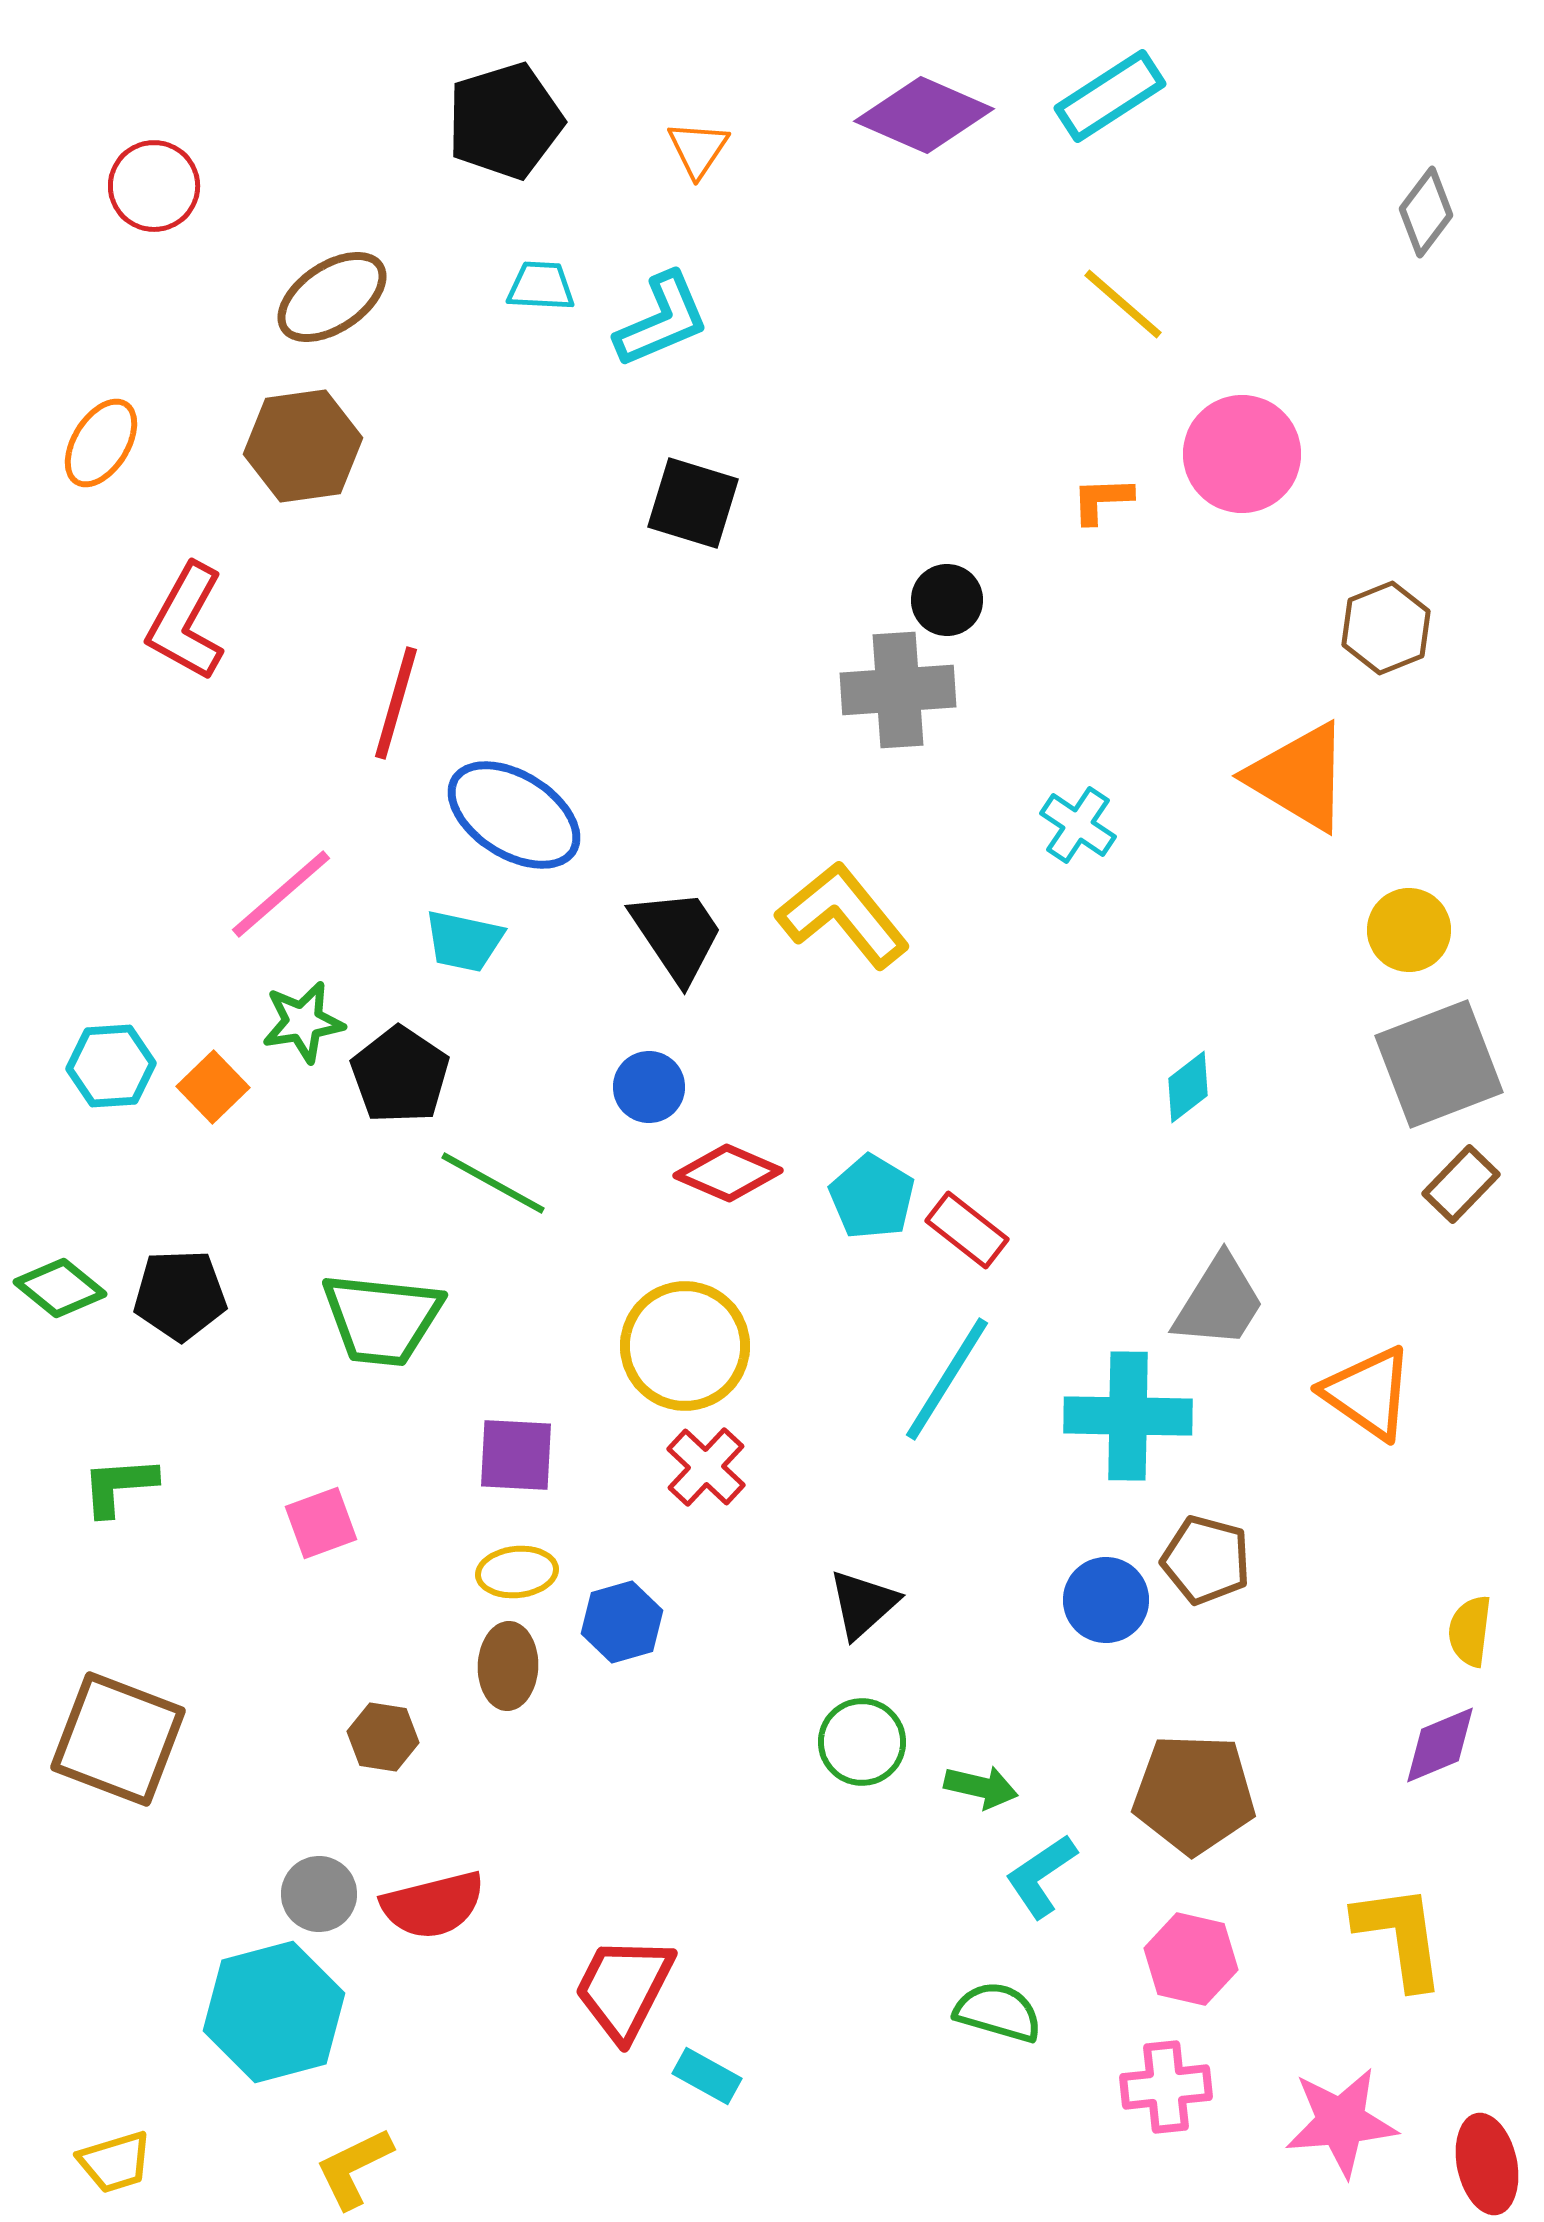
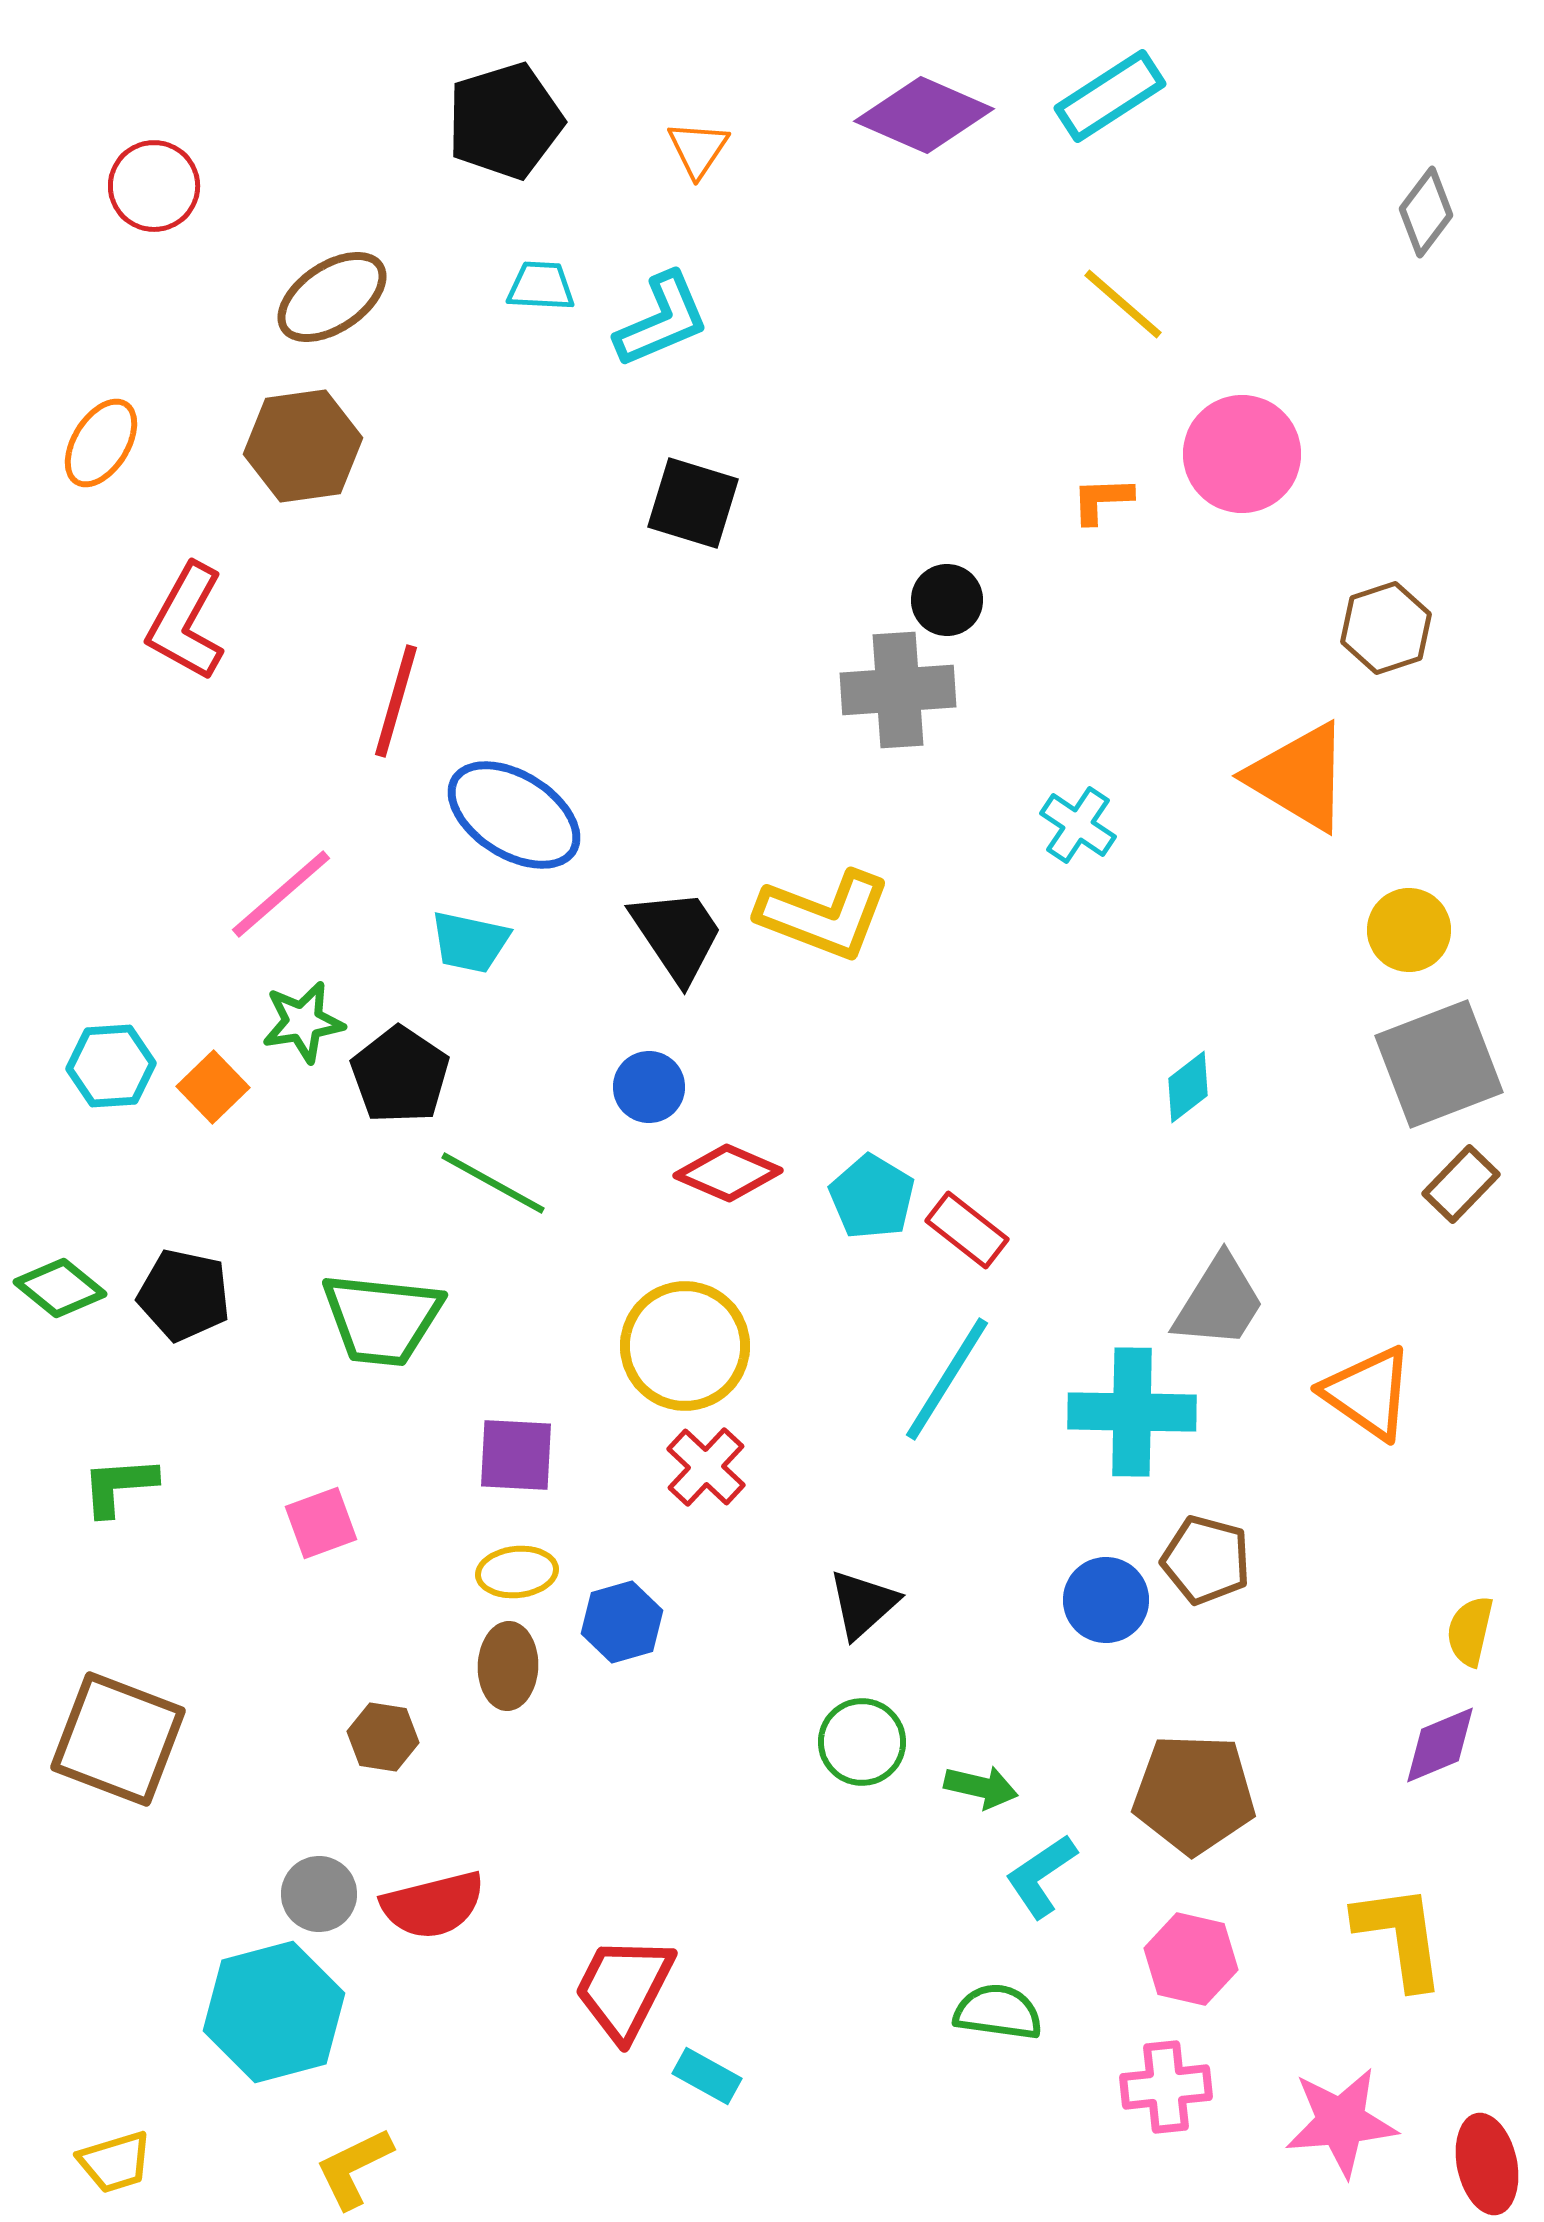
brown hexagon at (1386, 628): rotated 4 degrees clockwise
red line at (396, 703): moved 2 px up
yellow L-shape at (843, 915): moved 19 px left; rotated 150 degrees clockwise
cyan trapezoid at (464, 941): moved 6 px right, 1 px down
black pentagon at (180, 1295): moved 4 px right; rotated 14 degrees clockwise
cyan cross at (1128, 1416): moved 4 px right, 4 px up
yellow semicircle at (1470, 1631): rotated 6 degrees clockwise
green semicircle at (998, 2012): rotated 8 degrees counterclockwise
